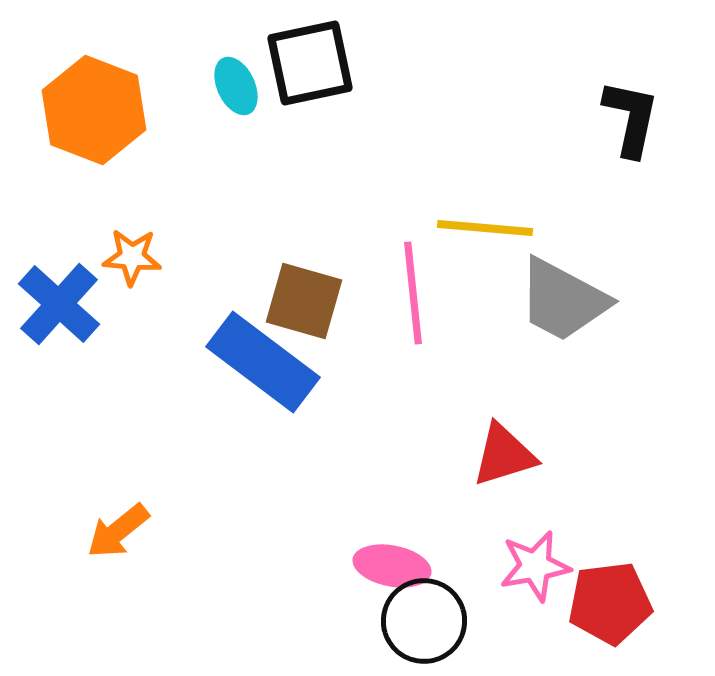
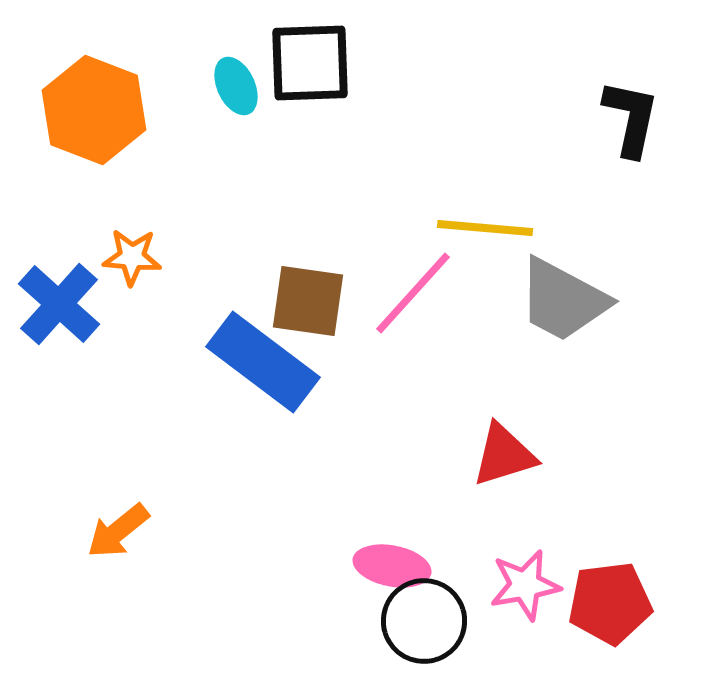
black square: rotated 10 degrees clockwise
pink line: rotated 48 degrees clockwise
brown square: moved 4 px right; rotated 8 degrees counterclockwise
pink star: moved 10 px left, 19 px down
